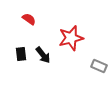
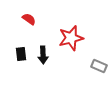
black arrow: rotated 36 degrees clockwise
